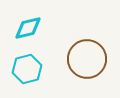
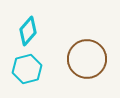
cyan diamond: moved 3 px down; rotated 36 degrees counterclockwise
